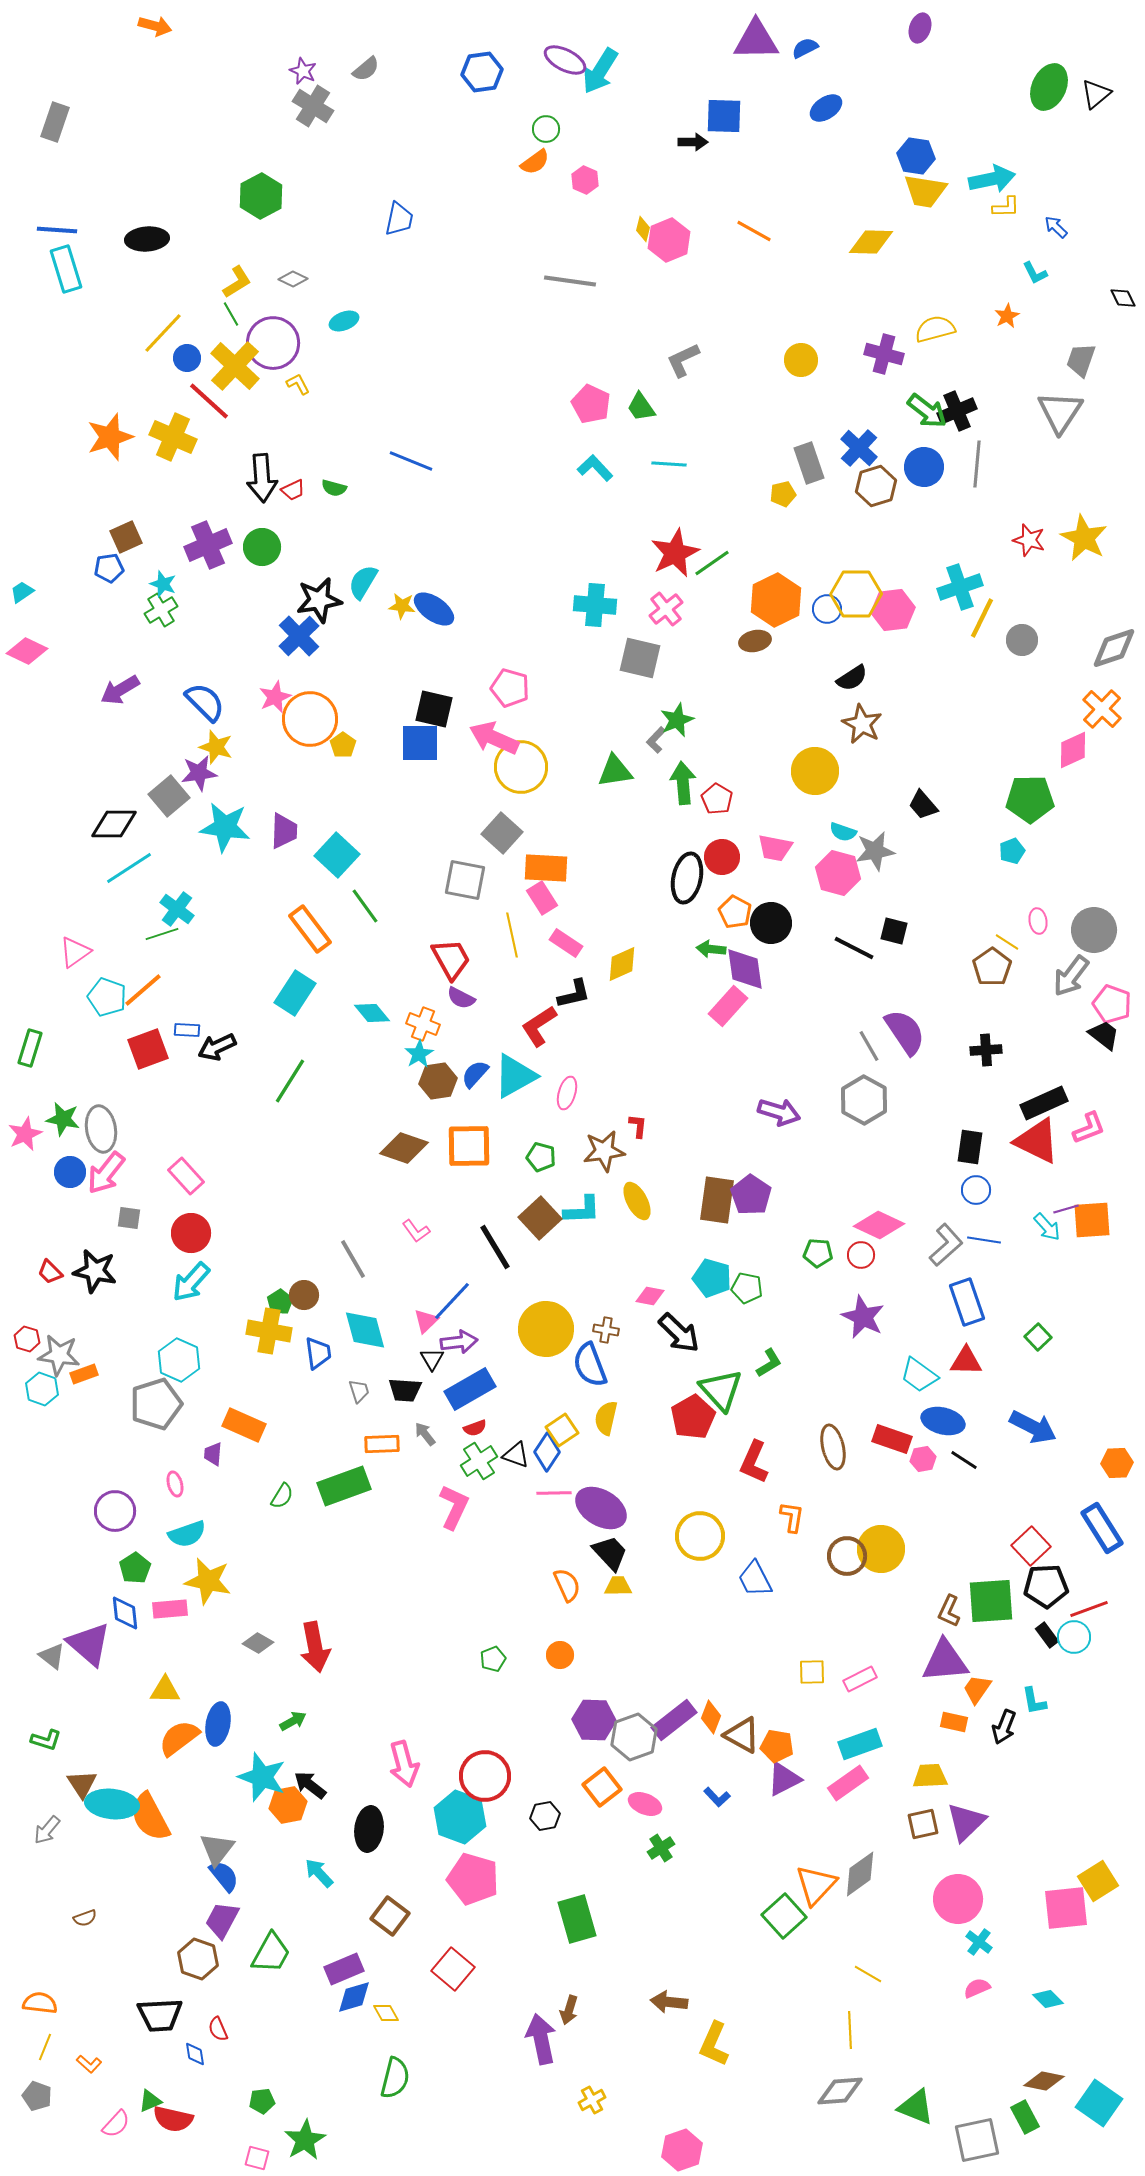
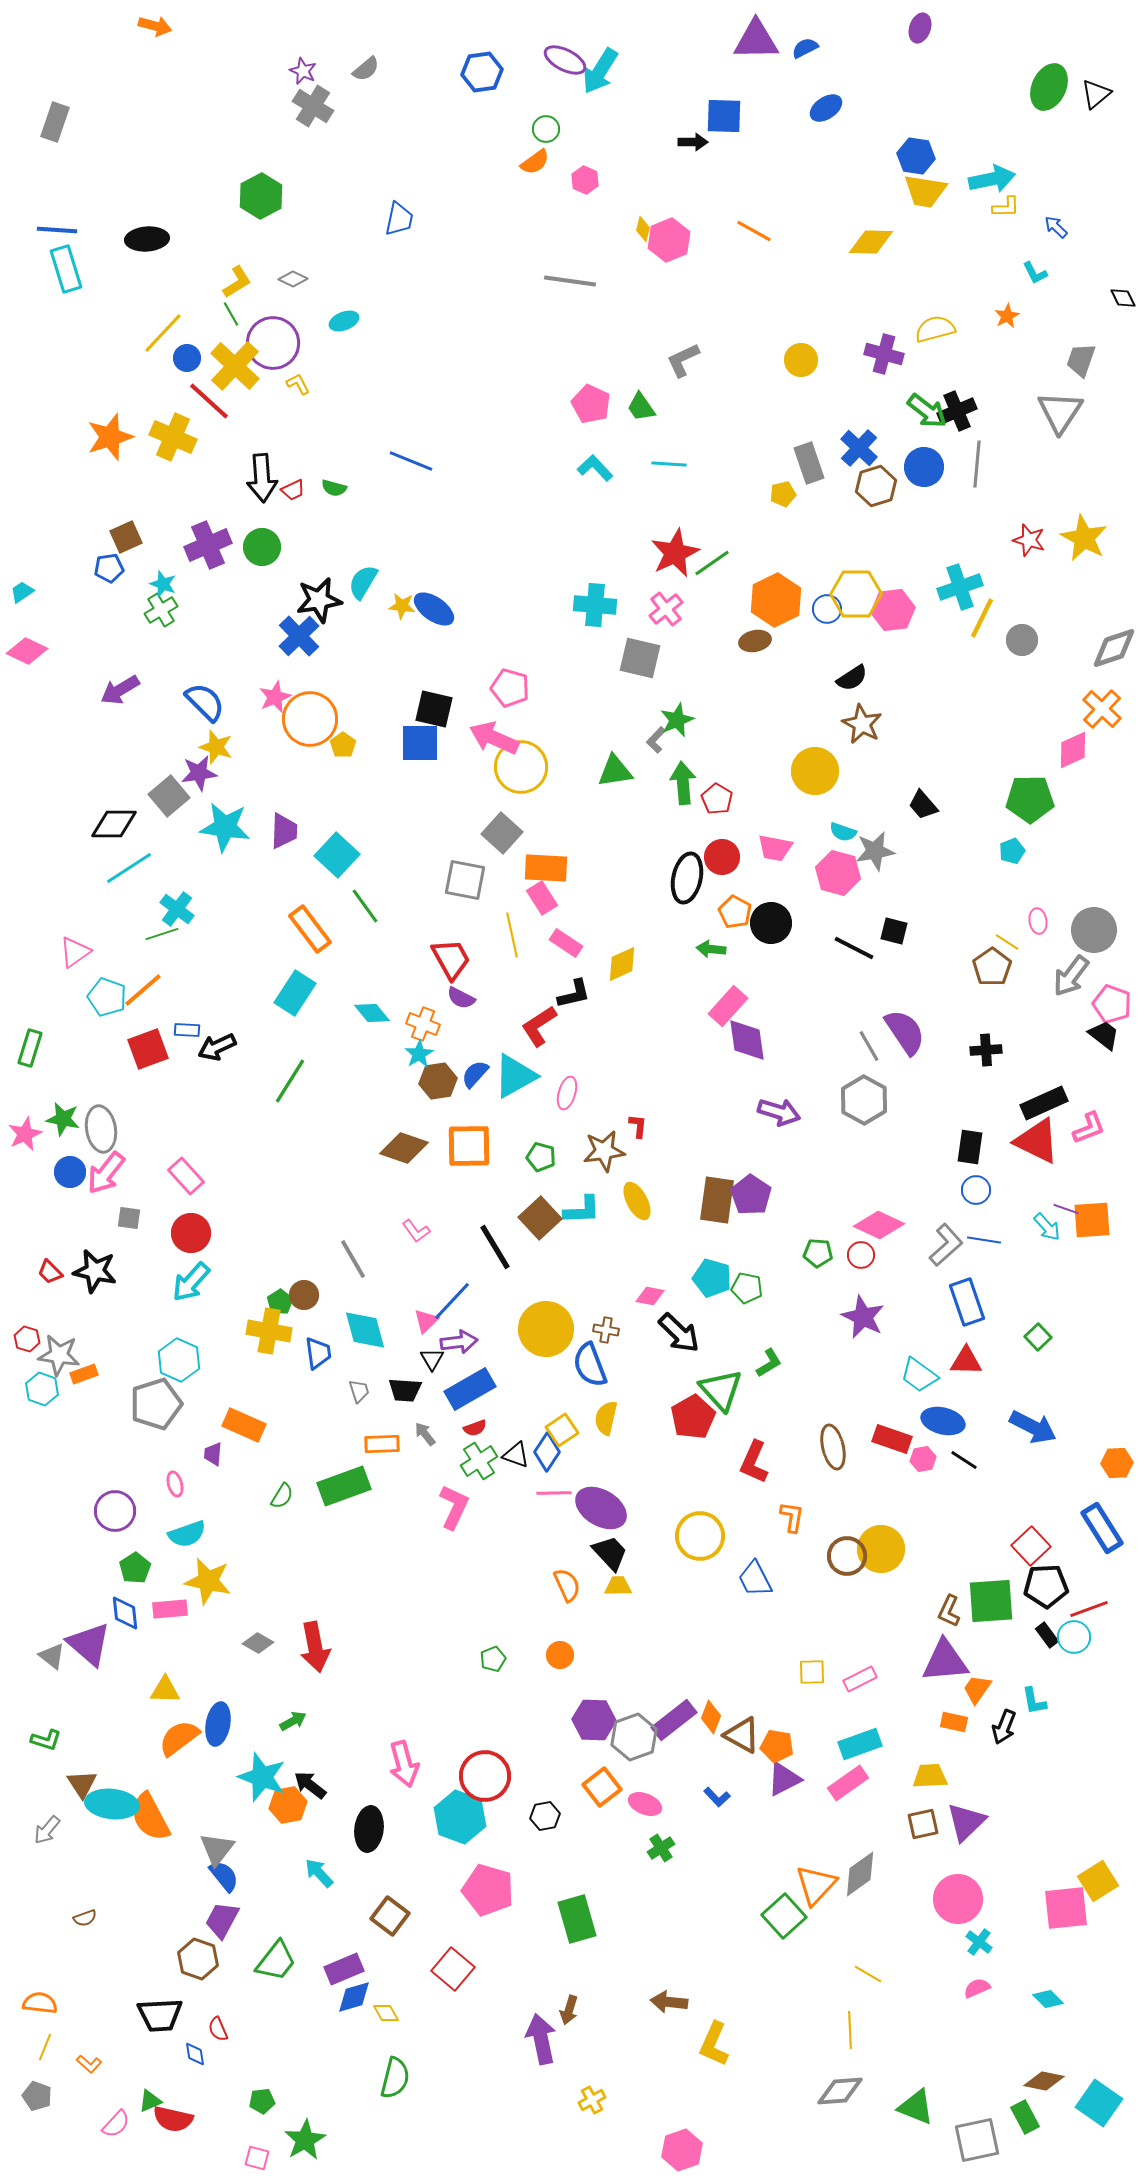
purple diamond at (745, 969): moved 2 px right, 71 px down
purple line at (1066, 1209): rotated 35 degrees clockwise
pink pentagon at (473, 1879): moved 15 px right, 11 px down
green trapezoid at (271, 1953): moved 5 px right, 8 px down; rotated 9 degrees clockwise
